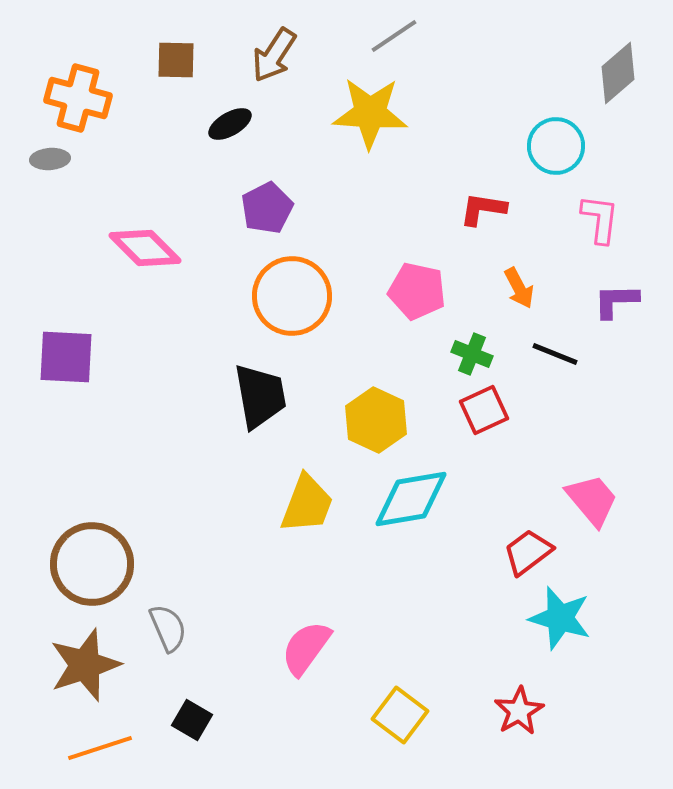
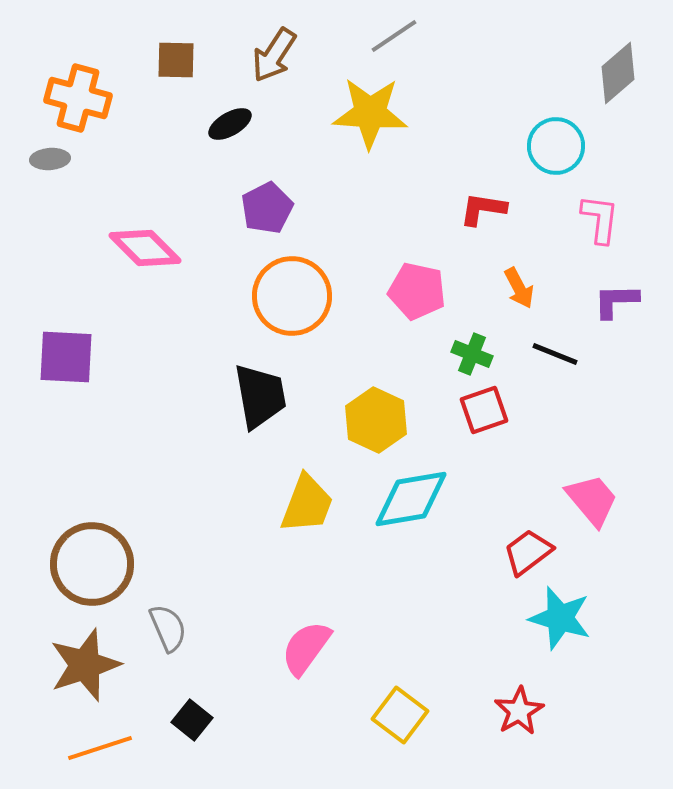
red square: rotated 6 degrees clockwise
black square: rotated 9 degrees clockwise
